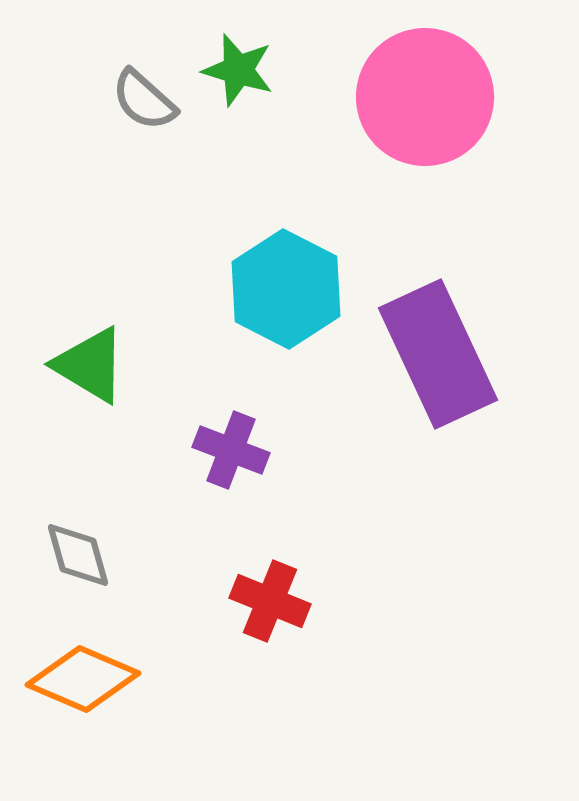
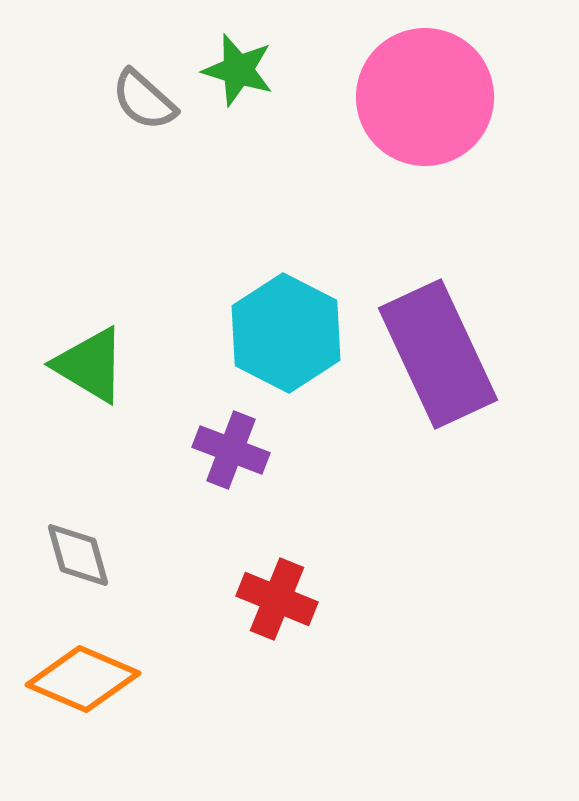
cyan hexagon: moved 44 px down
red cross: moved 7 px right, 2 px up
